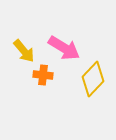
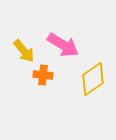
pink arrow: moved 1 px left, 3 px up
yellow diamond: rotated 12 degrees clockwise
